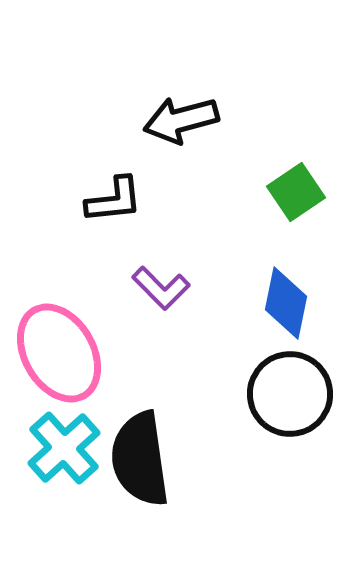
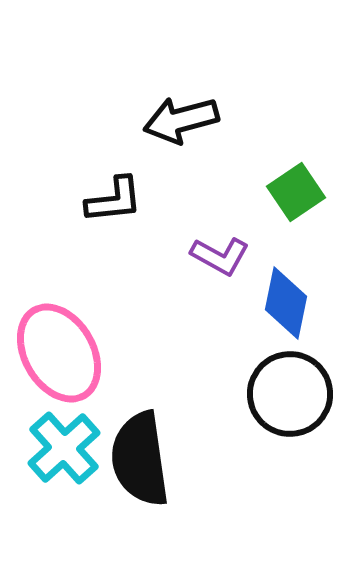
purple L-shape: moved 59 px right, 32 px up; rotated 16 degrees counterclockwise
